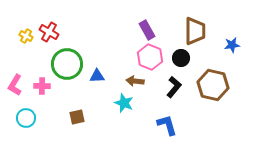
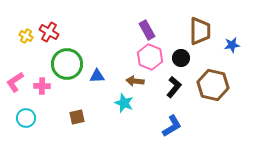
brown trapezoid: moved 5 px right
pink L-shape: moved 3 px up; rotated 25 degrees clockwise
blue L-shape: moved 5 px right, 1 px down; rotated 75 degrees clockwise
